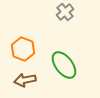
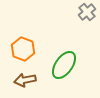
gray cross: moved 22 px right
green ellipse: rotated 72 degrees clockwise
